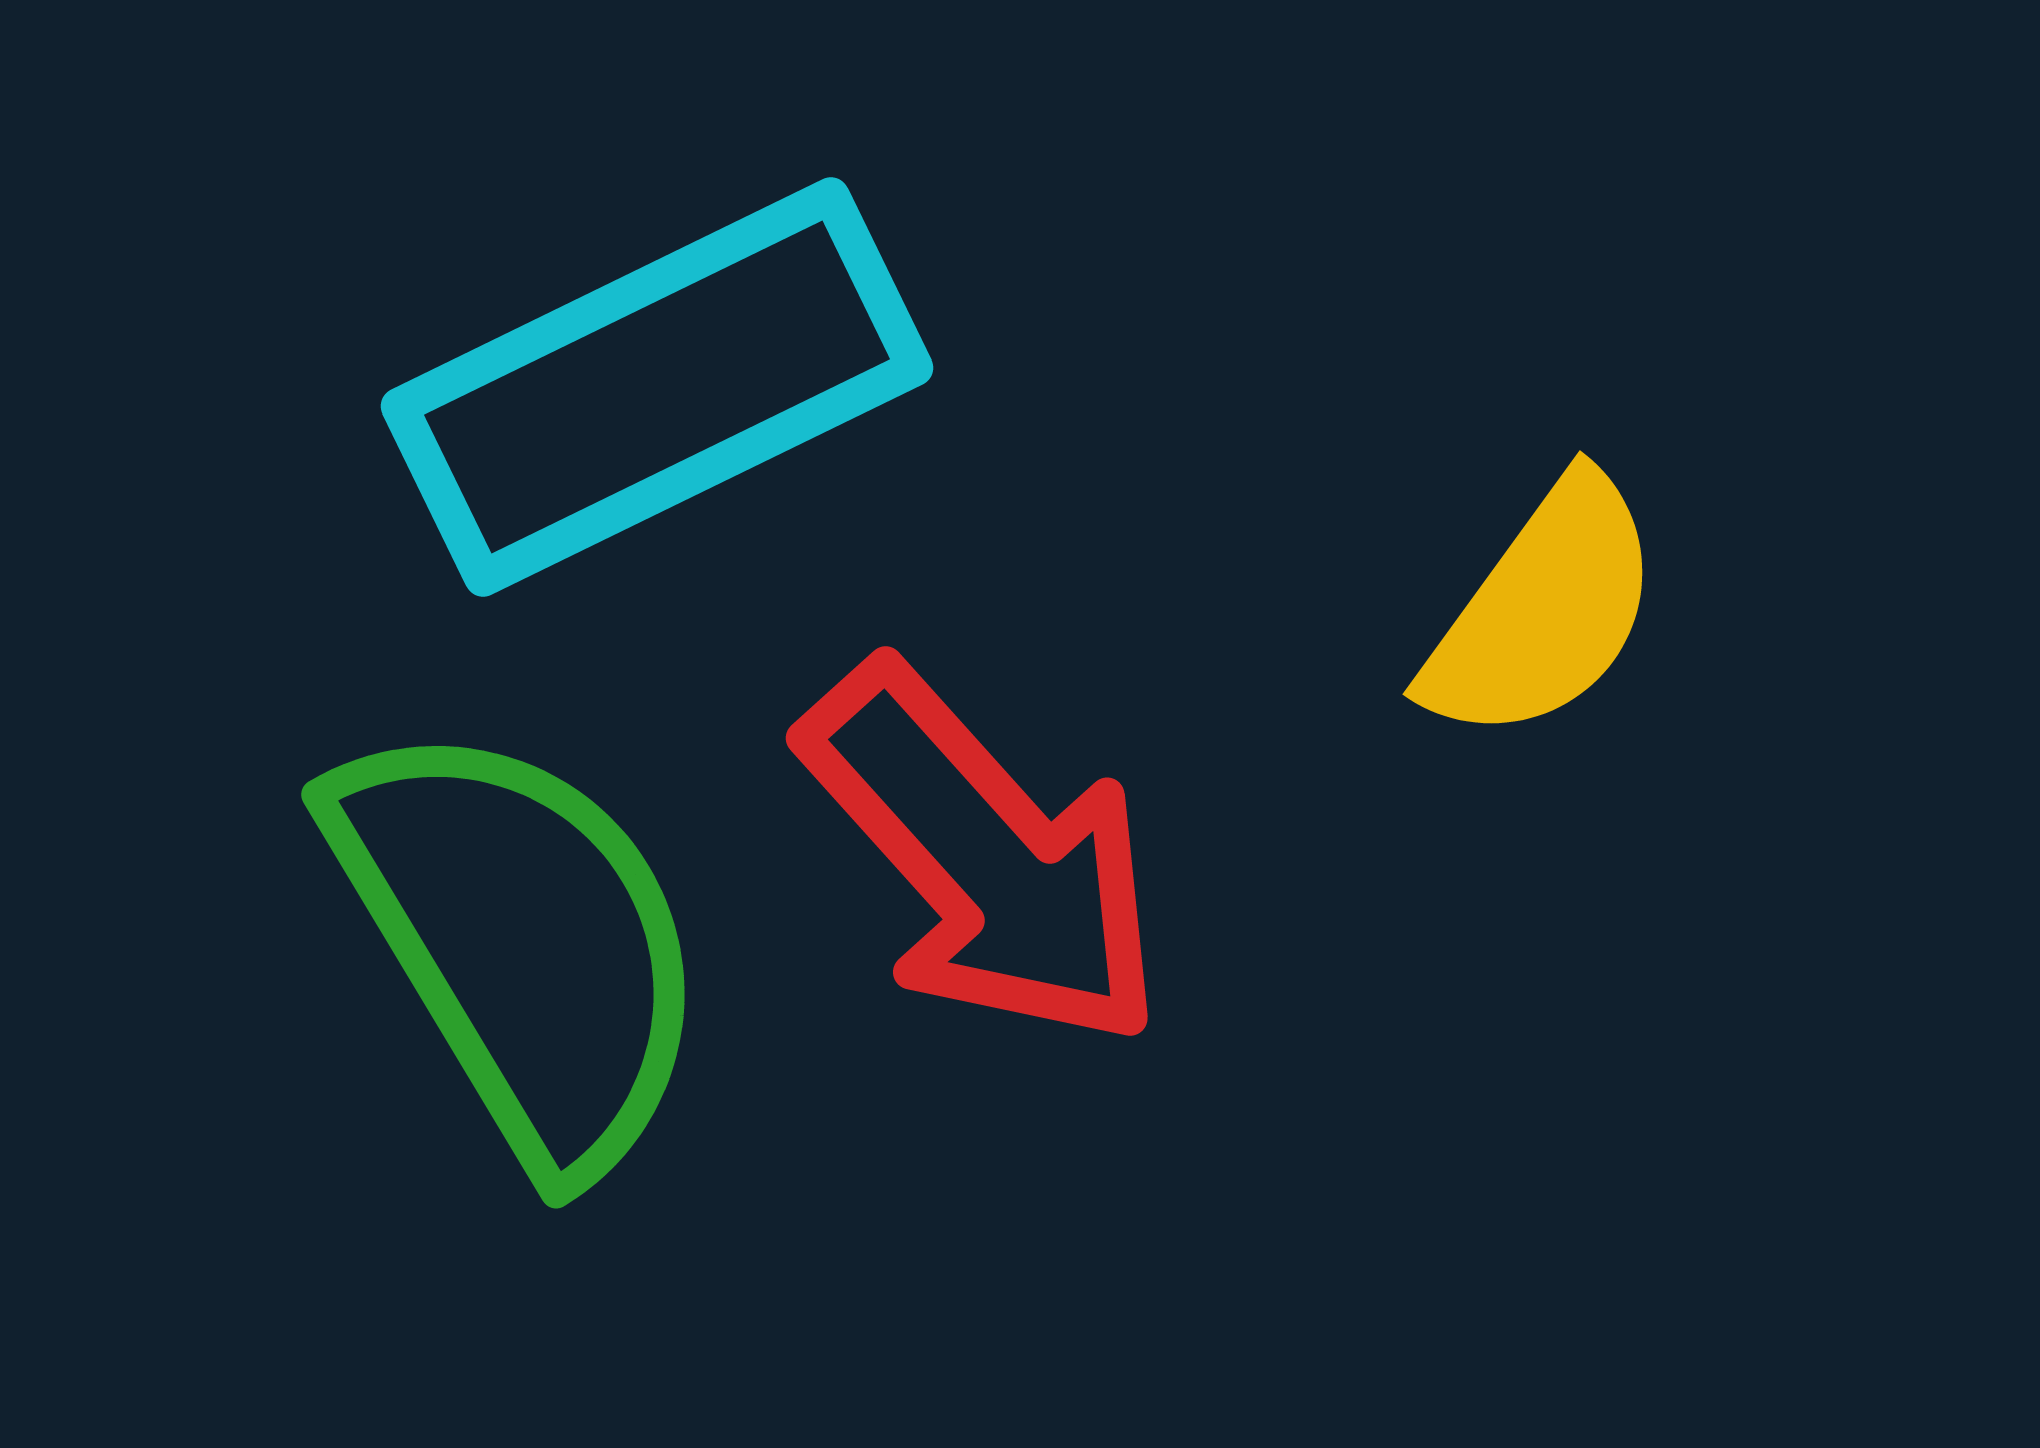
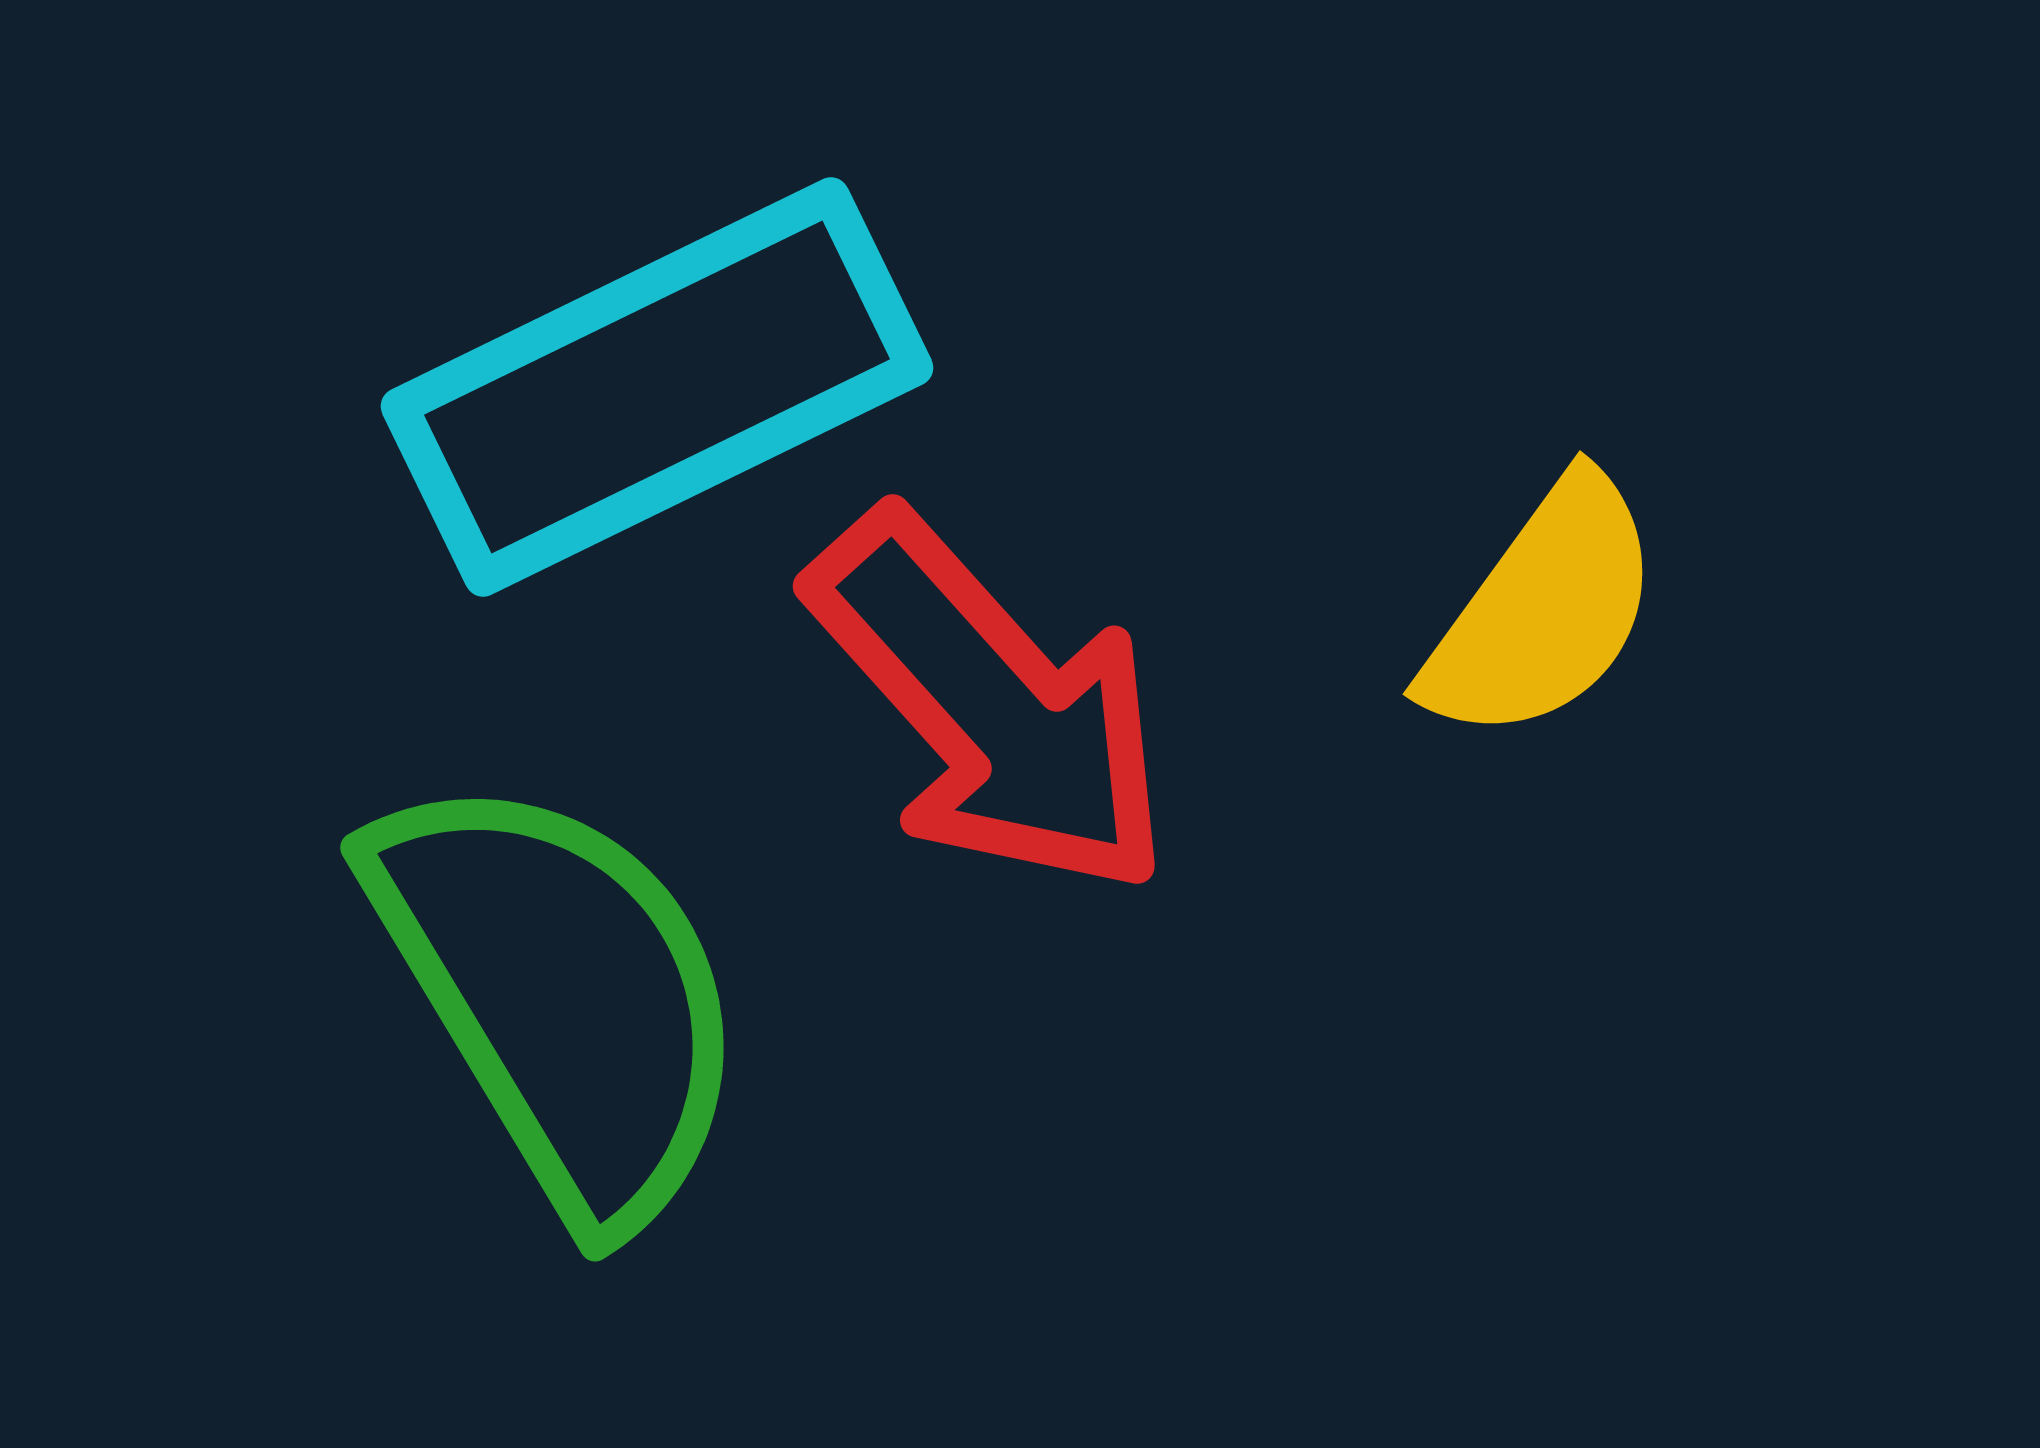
red arrow: moved 7 px right, 152 px up
green semicircle: moved 39 px right, 53 px down
